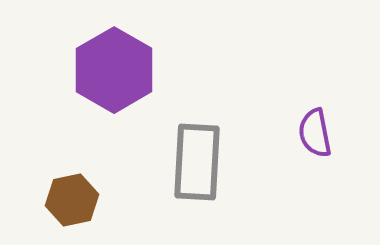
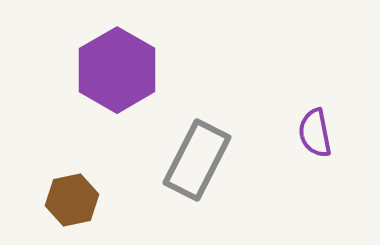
purple hexagon: moved 3 px right
gray rectangle: moved 2 px up; rotated 24 degrees clockwise
